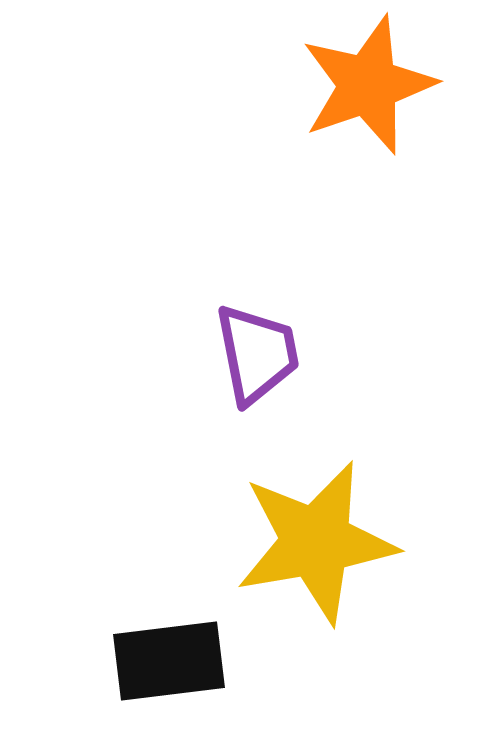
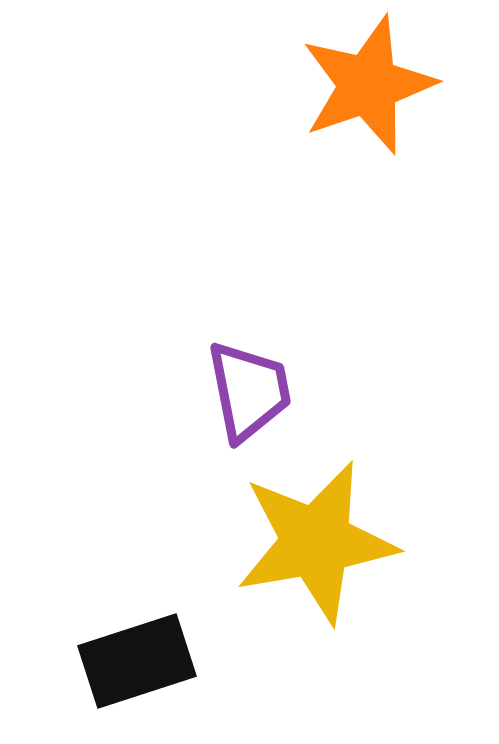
purple trapezoid: moved 8 px left, 37 px down
black rectangle: moved 32 px left; rotated 11 degrees counterclockwise
